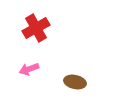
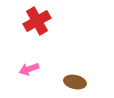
red cross: moved 1 px right, 7 px up
